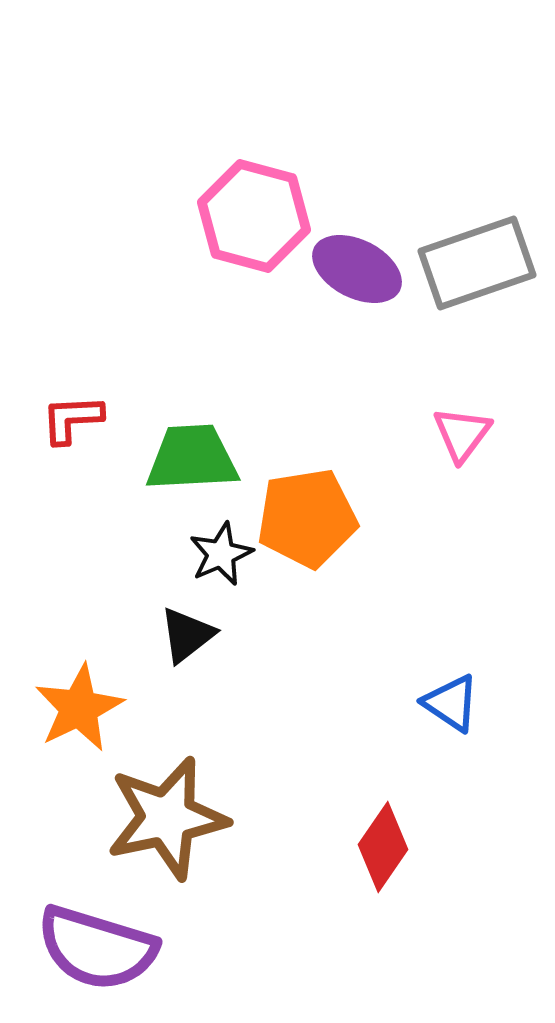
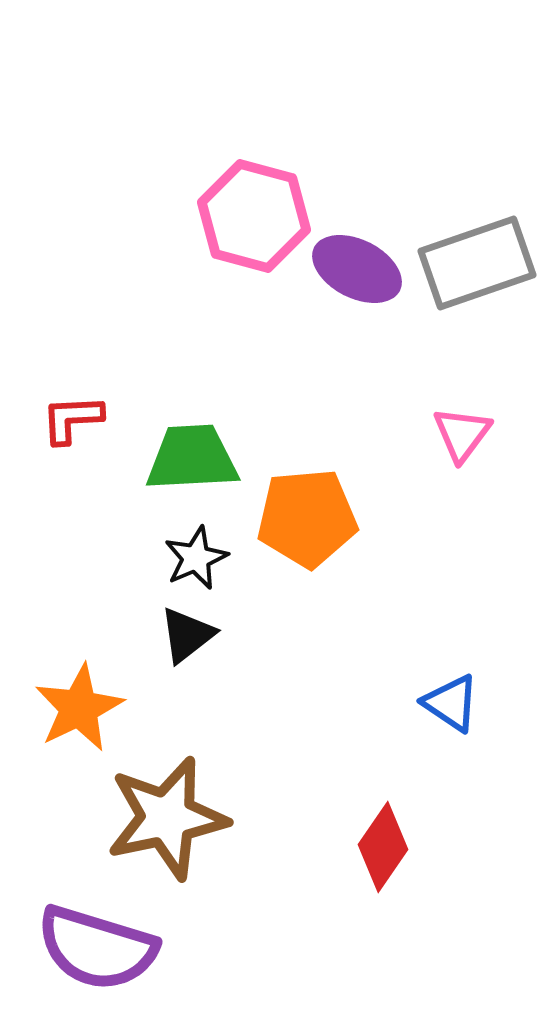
orange pentagon: rotated 4 degrees clockwise
black star: moved 25 px left, 4 px down
